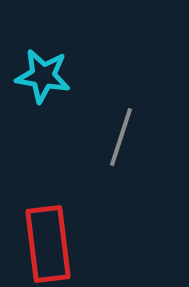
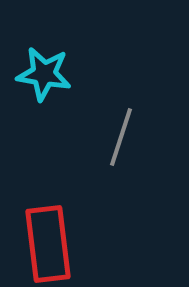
cyan star: moved 1 px right, 2 px up
